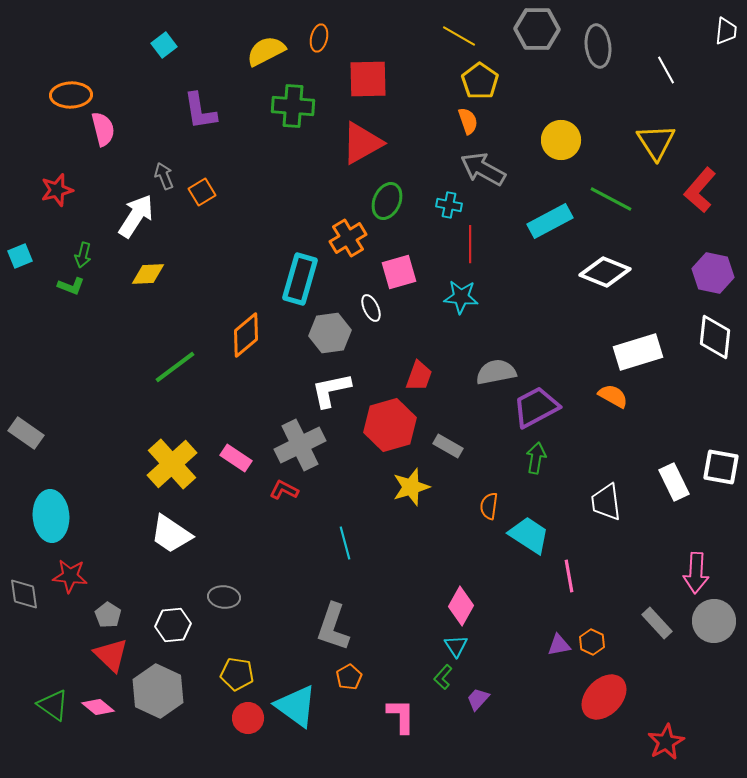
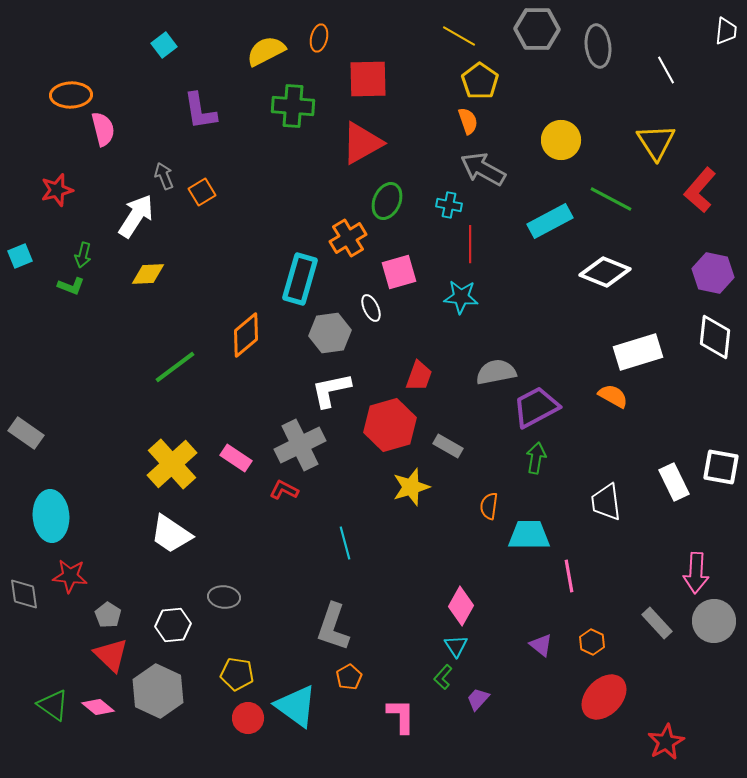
cyan trapezoid at (529, 535): rotated 33 degrees counterclockwise
purple triangle at (559, 645): moved 18 px left; rotated 50 degrees clockwise
